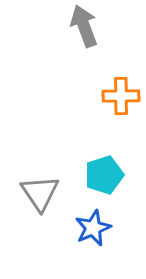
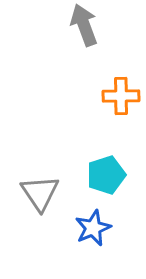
gray arrow: moved 1 px up
cyan pentagon: moved 2 px right
